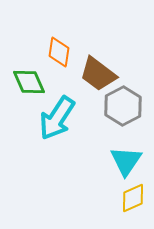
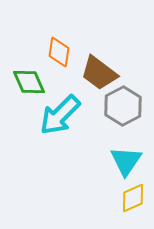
brown trapezoid: moved 1 px right, 1 px up
cyan arrow: moved 3 px right, 3 px up; rotated 12 degrees clockwise
